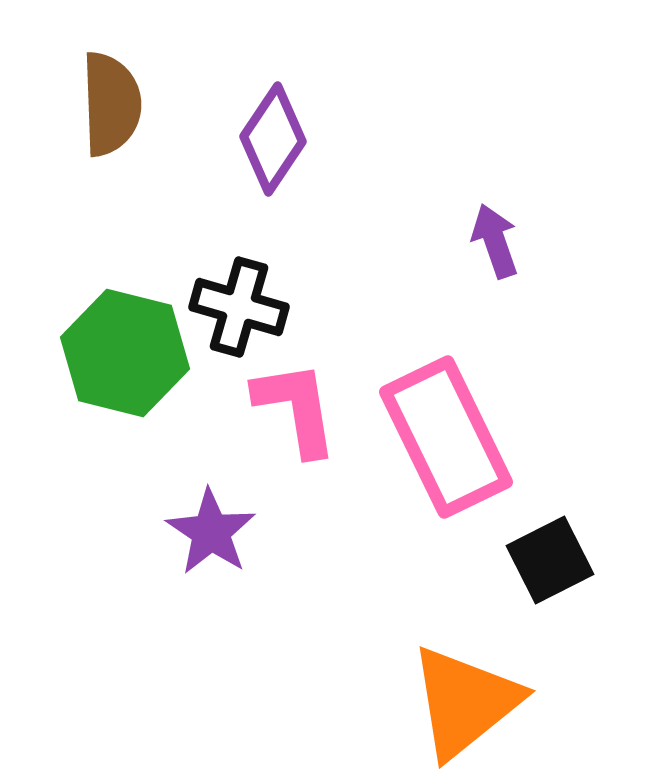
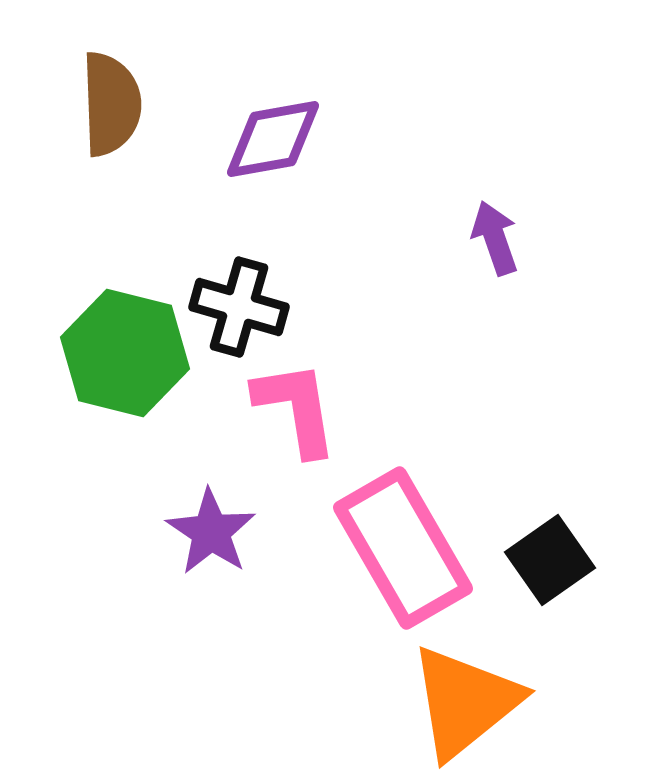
purple diamond: rotated 46 degrees clockwise
purple arrow: moved 3 px up
pink rectangle: moved 43 px left, 111 px down; rotated 4 degrees counterclockwise
black square: rotated 8 degrees counterclockwise
